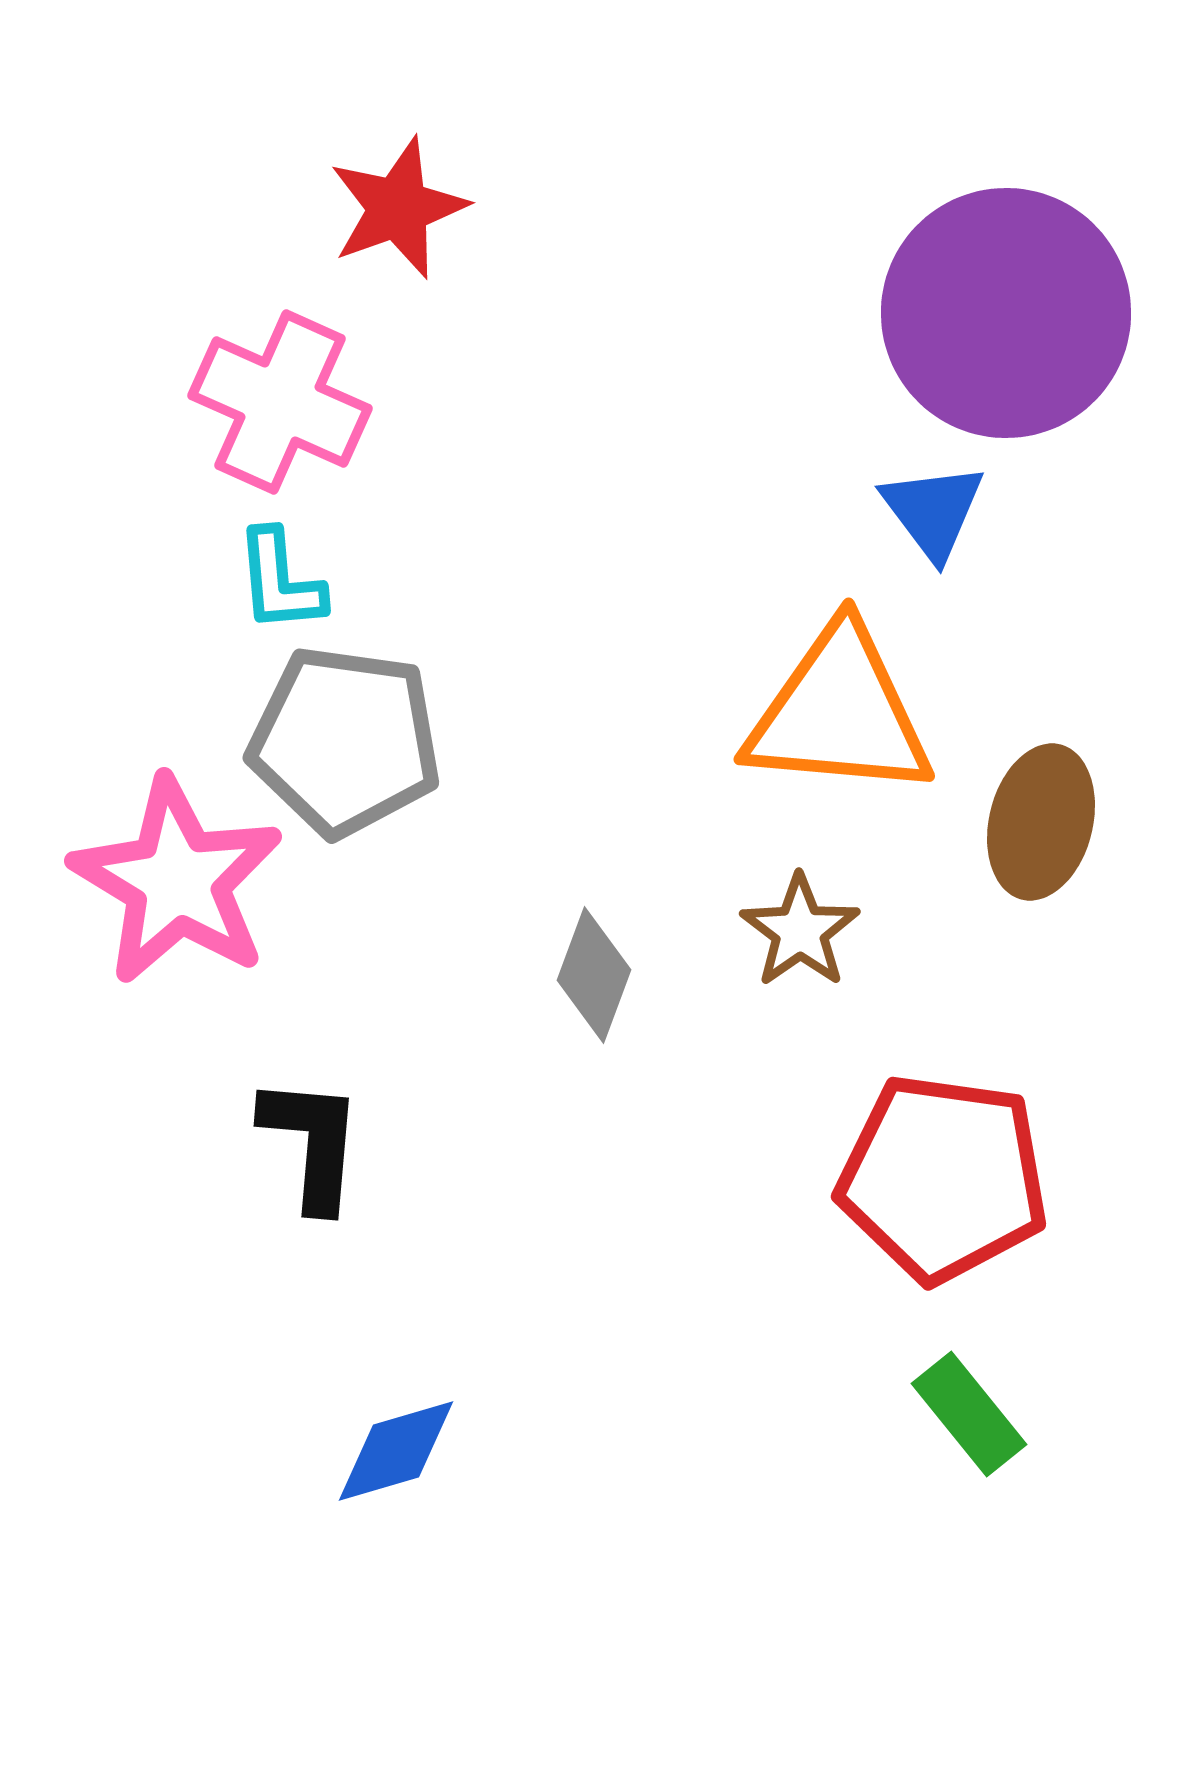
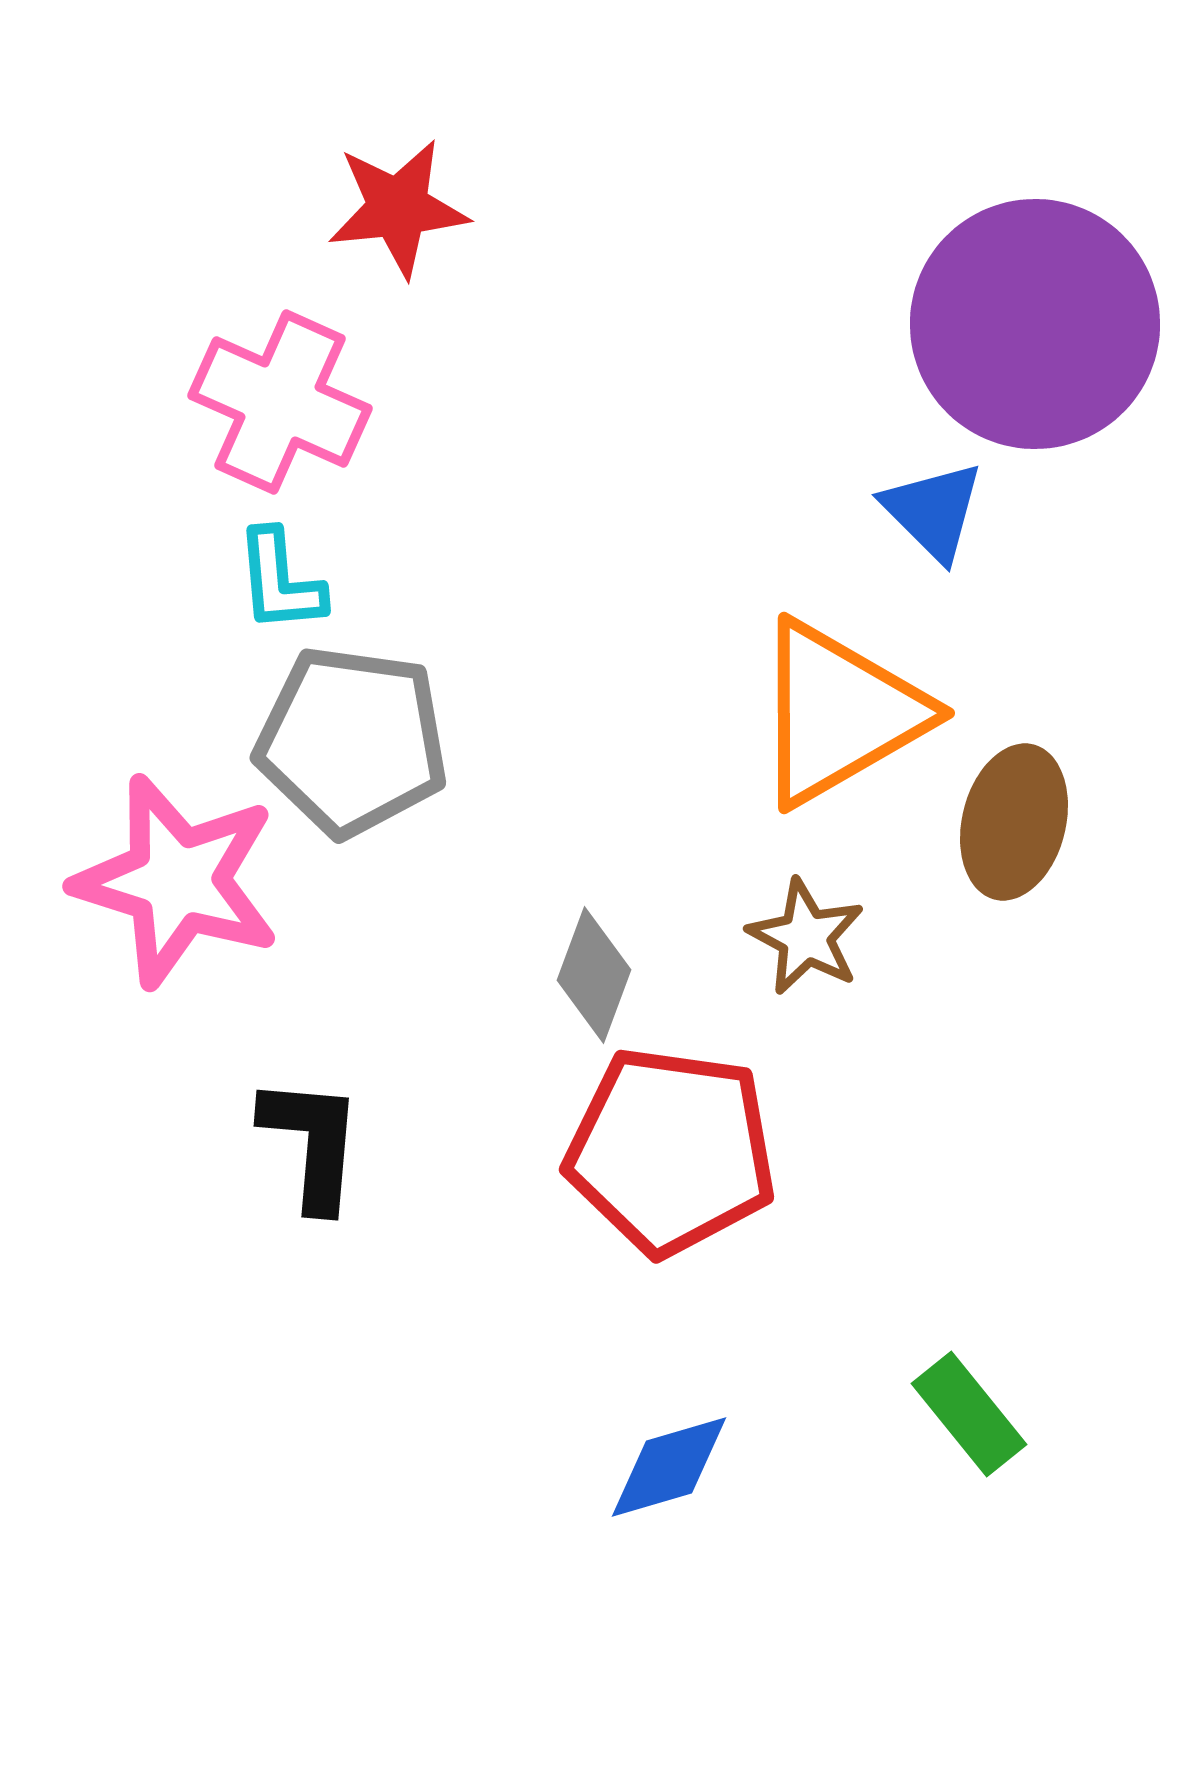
red star: rotated 14 degrees clockwise
purple circle: moved 29 px right, 11 px down
blue triangle: rotated 8 degrees counterclockwise
orange triangle: rotated 35 degrees counterclockwise
gray pentagon: moved 7 px right
brown ellipse: moved 27 px left
pink star: rotated 14 degrees counterclockwise
brown star: moved 6 px right, 6 px down; rotated 9 degrees counterclockwise
red pentagon: moved 272 px left, 27 px up
blue diamond: moved 273 px right, 16 px down
